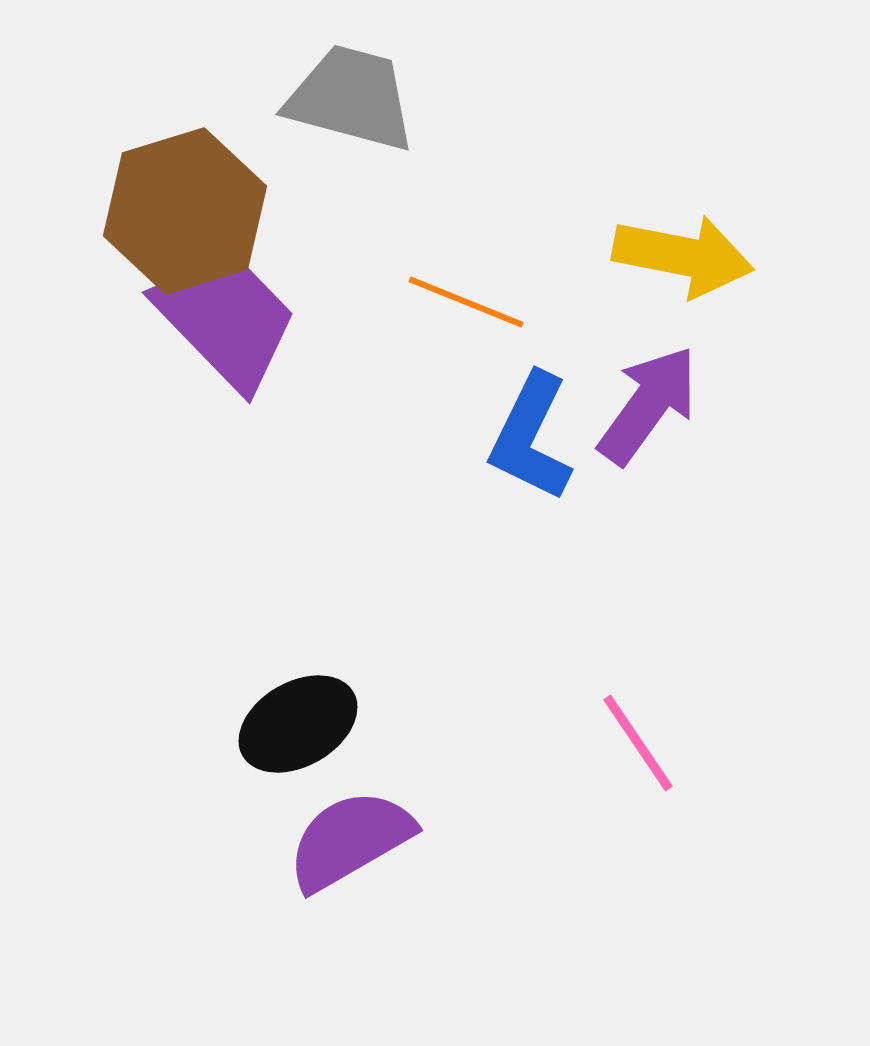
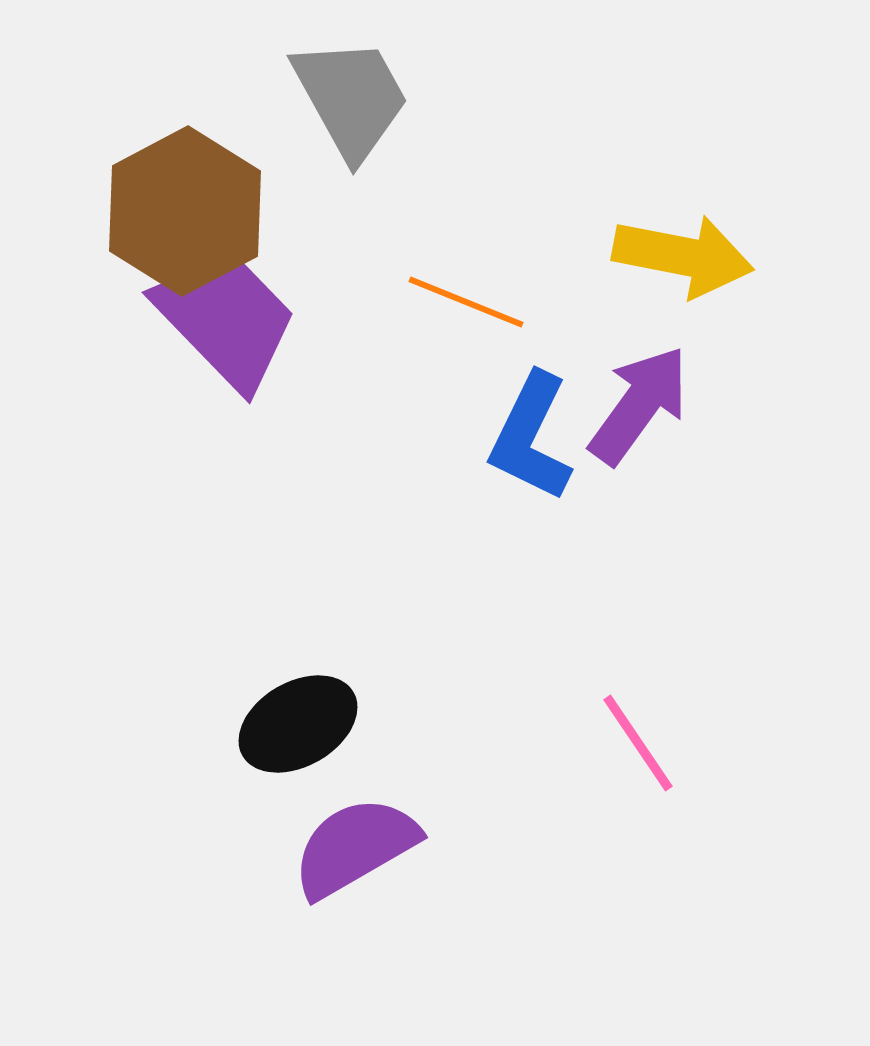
gray trapezoid: rotated 46 degrees clockwise
brown hexagon: rotated 11 degrees counterclockwise
purple arrow: moved 9 px left
purple semicircle: moved 5 px right, 7 px down
